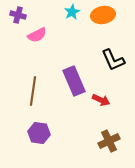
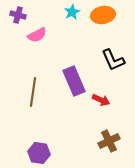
brown line: moved 1 px down
purple hexagon: moved 20 px down
